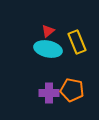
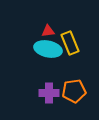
red triangle: rotated 32 degrees clockwise
yellow rectangle: moved 7 px left, 1 px down
orange pentagon: moved 2 px right, 1 px down; rotated 20 degrees counterclockwise
